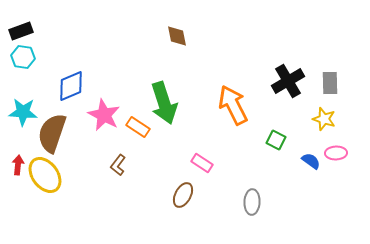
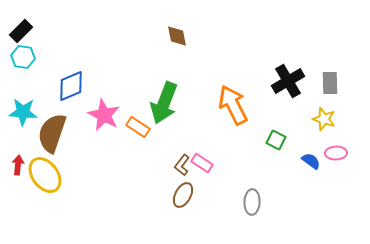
black rectangle: rotated 25 degrees counterclockwise
green arrow: rotated 39 degrees clockwise
brown L-shape: moved 64 px right
